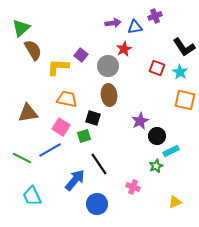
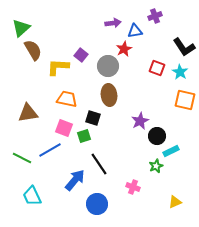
blue triangle: moved 4 px down
pink square: moved 3 px right, 1 px down; rotated 12 degrees counterclockwise
